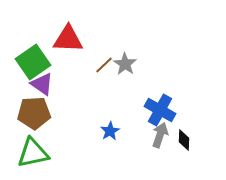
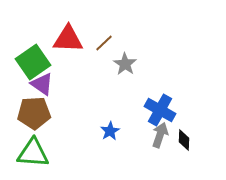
brown line: moved 22 px up
green triangle: rotated 16 degrees clockwise
